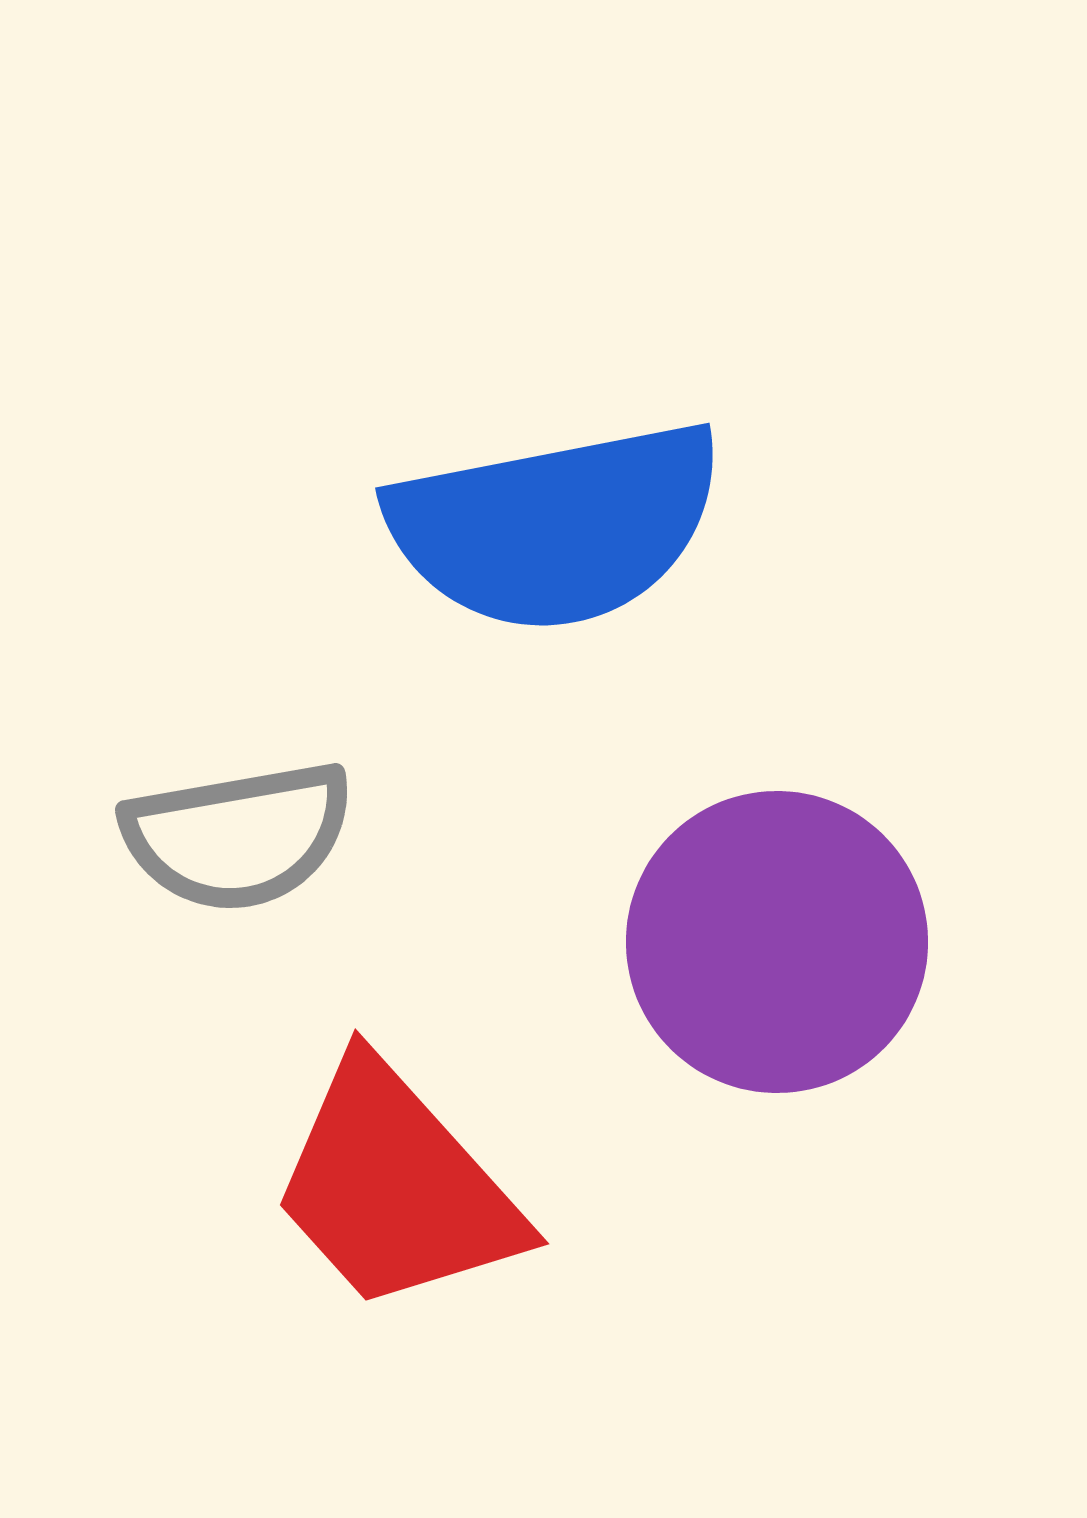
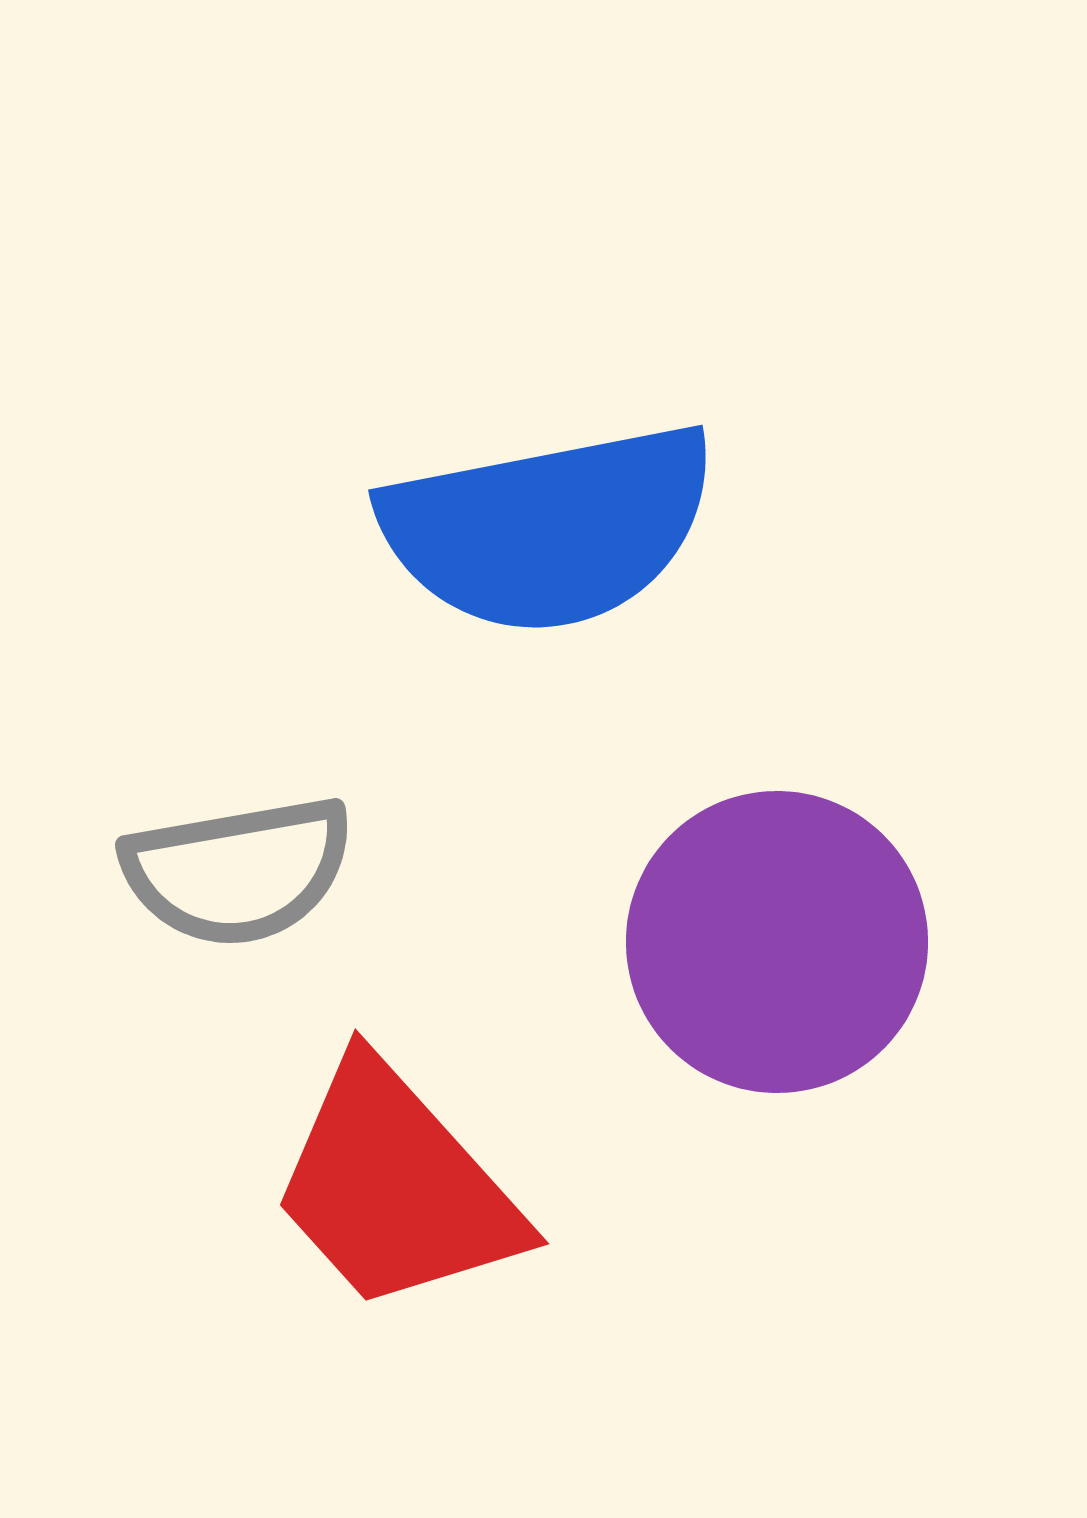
blue semicircle: moved 7 px left, 2 px down
gray semicircle: moved 35 px down
